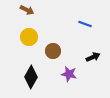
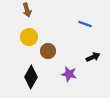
brown arrow: rotated 48 degrees clockwise
brown circle: moved 5 px left
